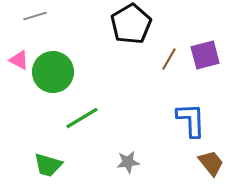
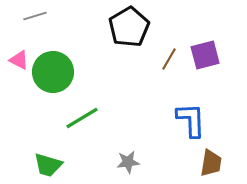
black pentagon: moved 2 px left, 3 px down
brown trapezoid: rotated 48 degrees clockwise
